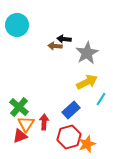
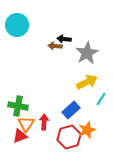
green cross: moved 1 px left, 1 px up; rotated 30 degrees counterclockwise
orange star: moved 14 px up
